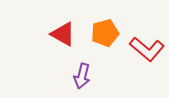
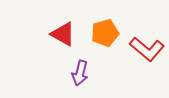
purple arrow: moved 2 px left, 3 px up
